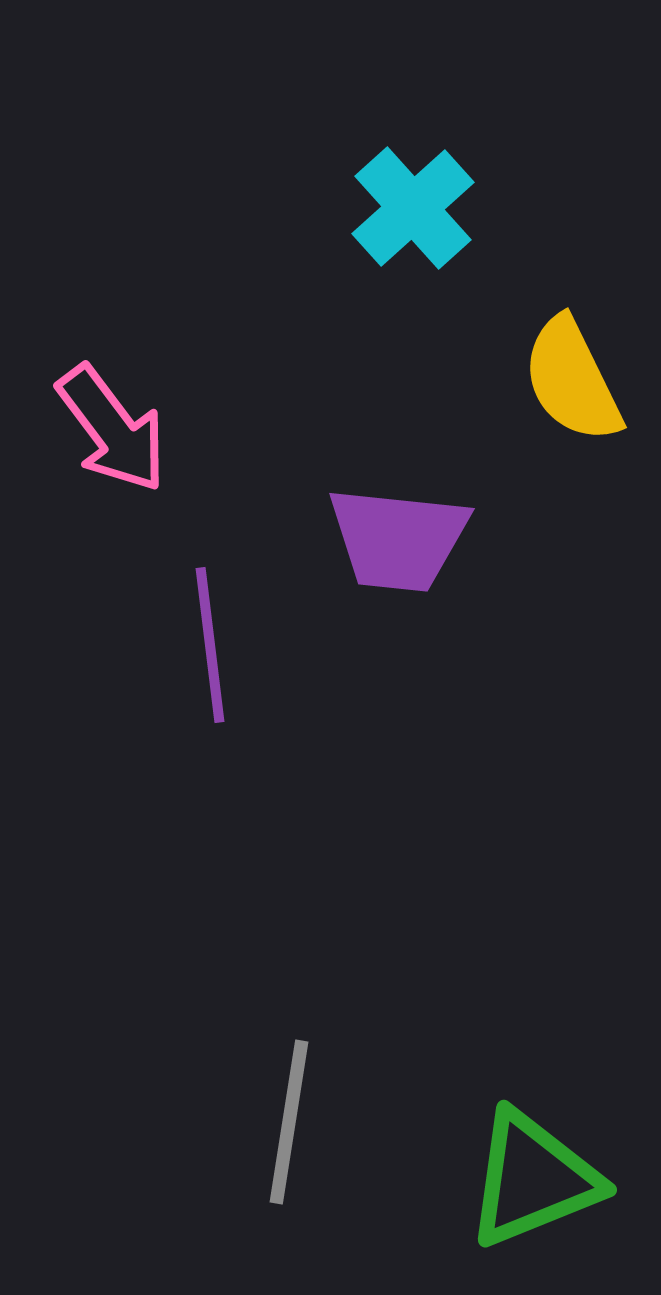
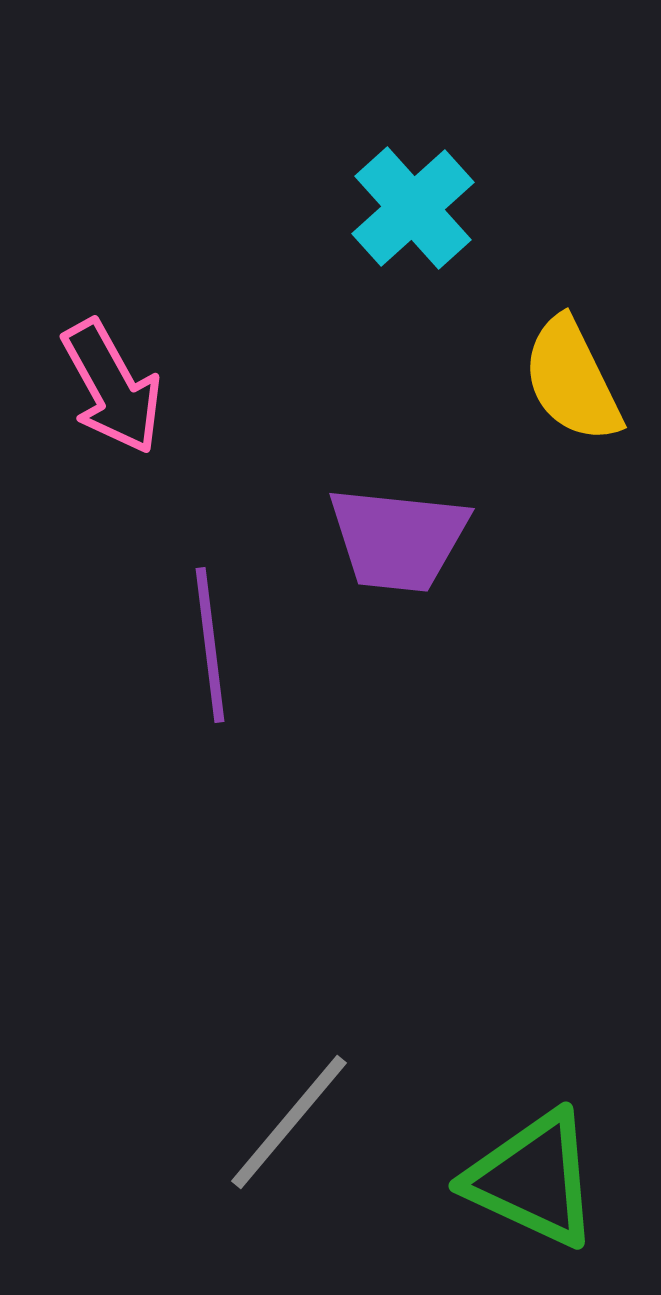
pink arrow: moved 42 px up; rotated 8 degrees clockwise
gray line: rotated 31 degrees clockwise
green triangle: rotated 47 degrees clockwise
